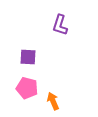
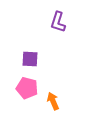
purple L-shape: moved 2 px left, 3 px up
purple square: moved 2 px right, 2 px down
